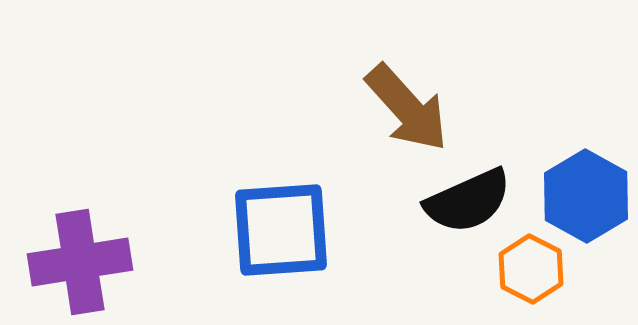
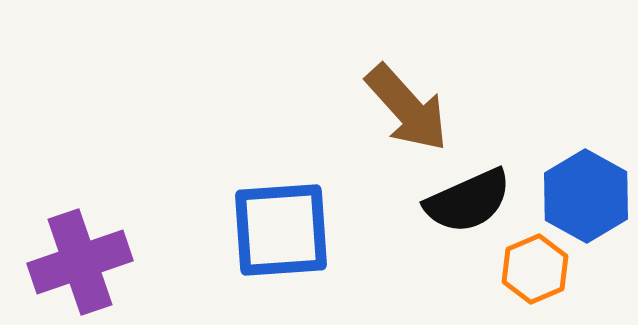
purple cross: rotated 10 degrees counterclockwise
orange hexagon: moved 4 px right; rotated 10 degrees clockwise
